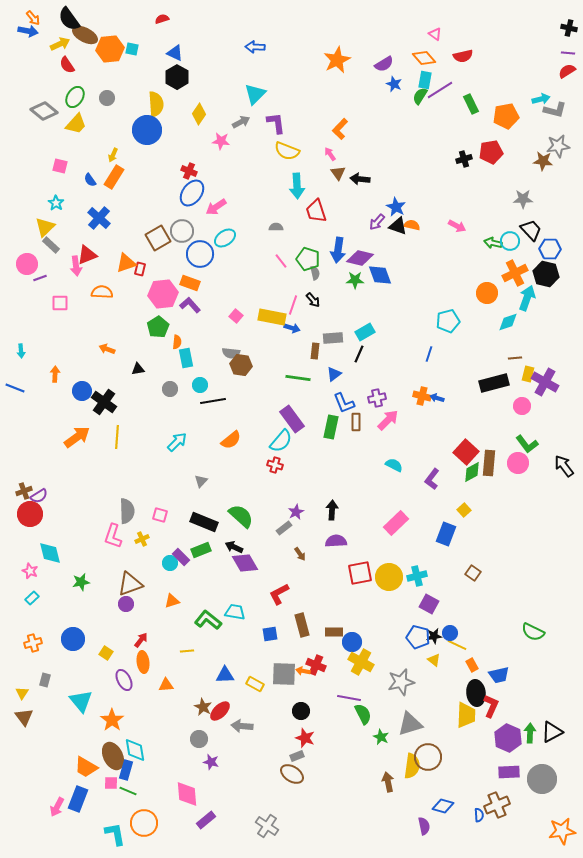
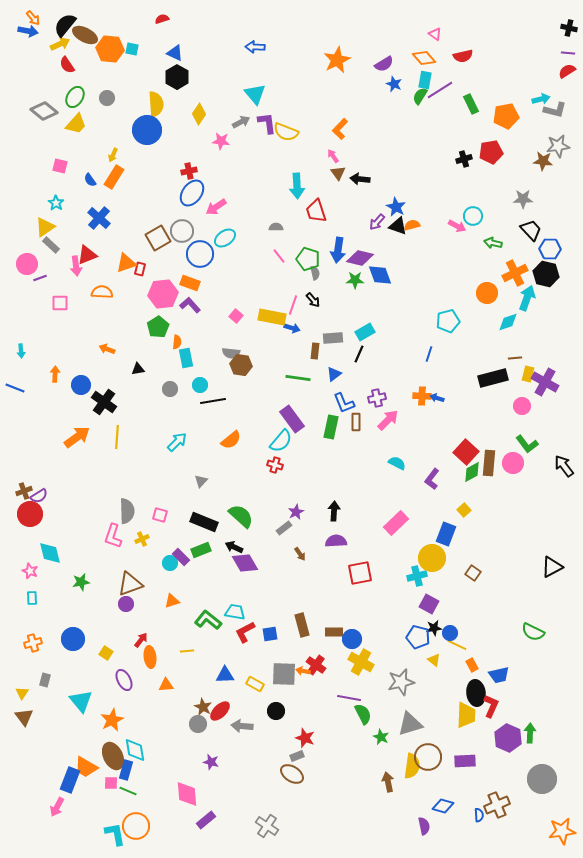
black semicircle at (69, 19): moved 4 px left, 6 px down; rotated 75 degrees clockwise
orange hexagon at (110, 49): rotated 12 degrees clockwise
cyan triangle at (255, 94): rotated 25 degrees counterclockwise
purple L-shape at (276, 123): moved 9 px left
yellow semicircle at (287, 151): moved 1 px left, 19 px up
pink arrow at (330, 154): moved 3 px right, 2 px down
red cross at (189, 171): rotated 35 degrees counterclockwise
orange semicircle at (412, 225): rotated 28 degrees counterclockwise
yellow triangle at (45, 227): rotated 10 degrees clockwise
cyan circle at (510, 241): moved 37 px left, 25 px up
pink line at (281, 261): moved 2 px left, 5 px up
black rectangle at (494, 383): moved 1 px left, 5 px up
blue circle at (82, 391): moved 1 px left, 6 px up
orange cross at (422, 396): rotated 12 degrees counterclockwise
pink circle at (518, 463): moved 5 px left
cyan semicircle at (394, 465): moved 3 px right, 2 px up
black arrow at (332, 510): moved 2 px right, 1 px down
yellow circle at (389, 577): moved 43 px right, 19 px up
red L-shape at (279, 594): moved 34 px left, 38 px down
cyan rectangle at (32, 598): rotated 48 degrees counterclockwise
black star at (434, 636): moved 8 px up
blue circle at (352, 642): moved 3 px up
orange ellipse at (143, 662): moved 7 px right, 5 px up
red cross at (316, 665): rotated 12 degrees clockwise
black circle at (301, 711): moved 25 px left
orange star at (112, 720): rotated 10 degrees clockwise
black triangle at (552, 732): moved 165 px up
gray circle at (199, 739): moved 1 px left, 15 px up
purple rectangle at (509, 772): moved 44 px left, 11 px up
blue rectangle at (78, 799): moved 8 px left, 19 px up
orange circle at (144, 823): moved 8 px left, 3 px down
